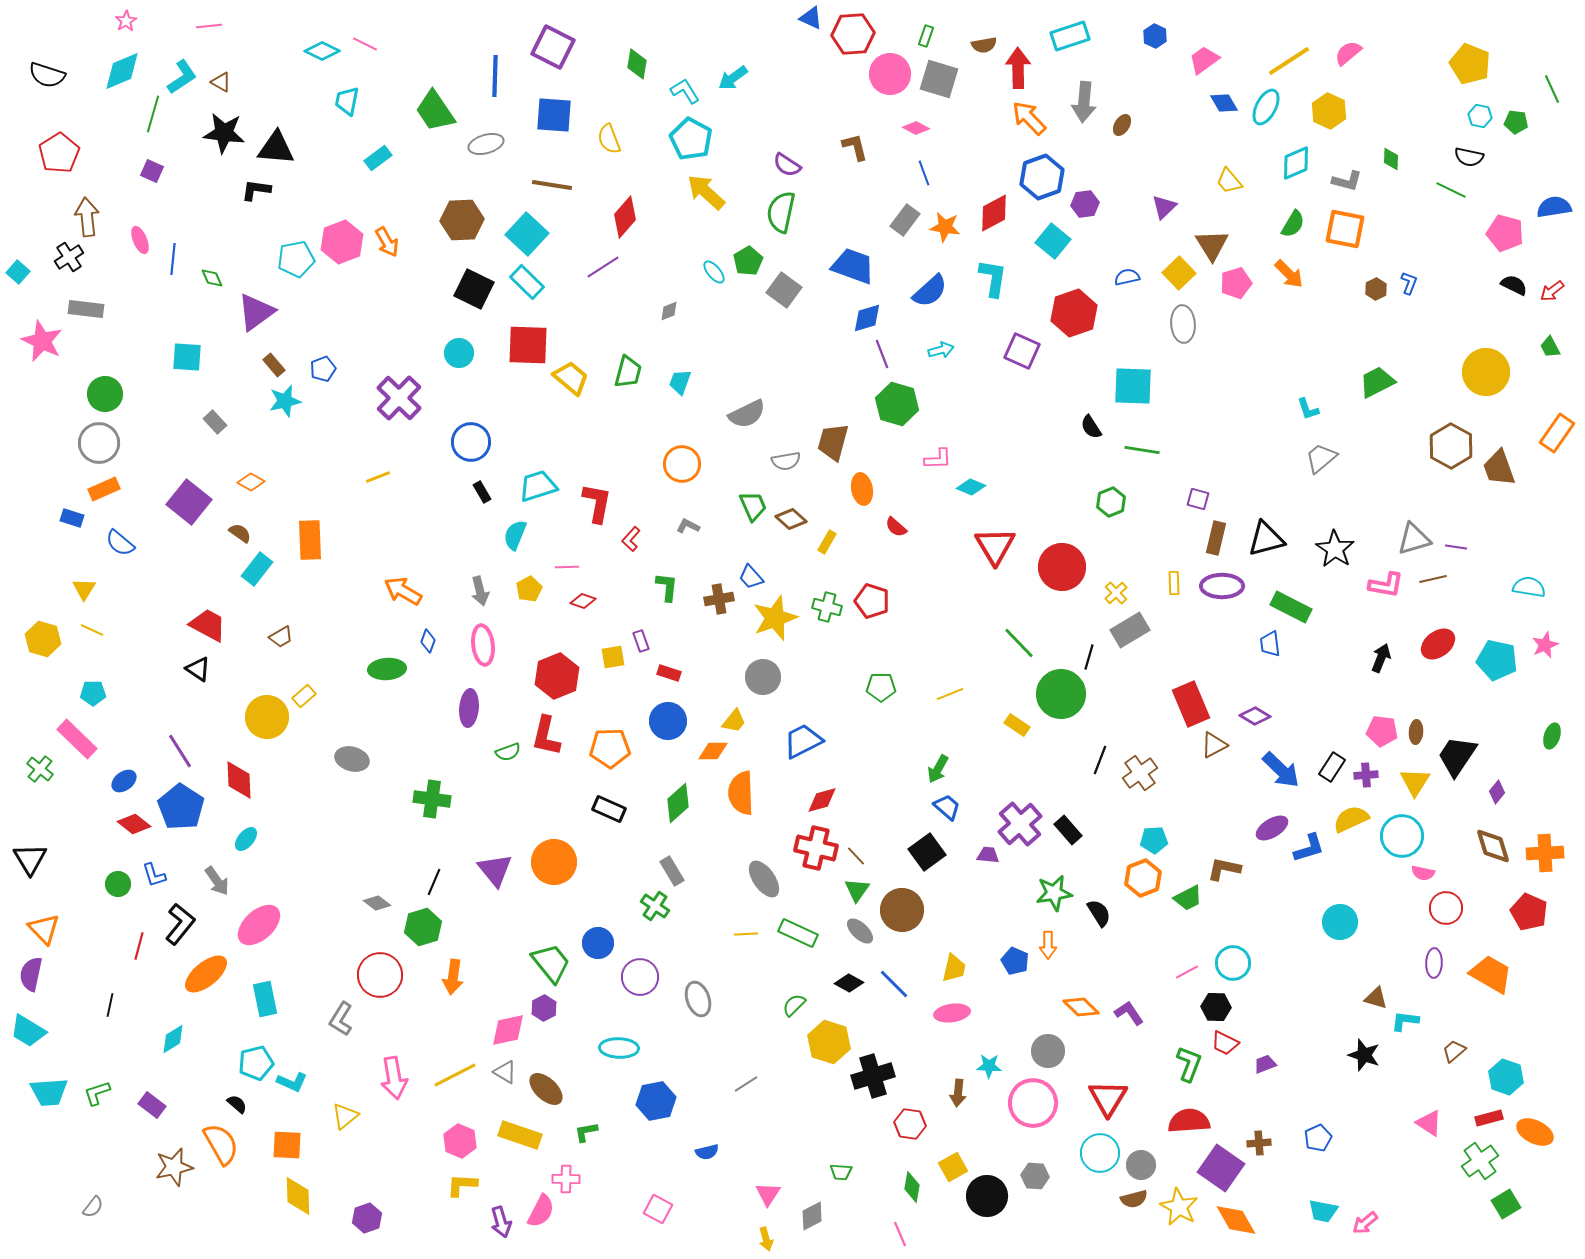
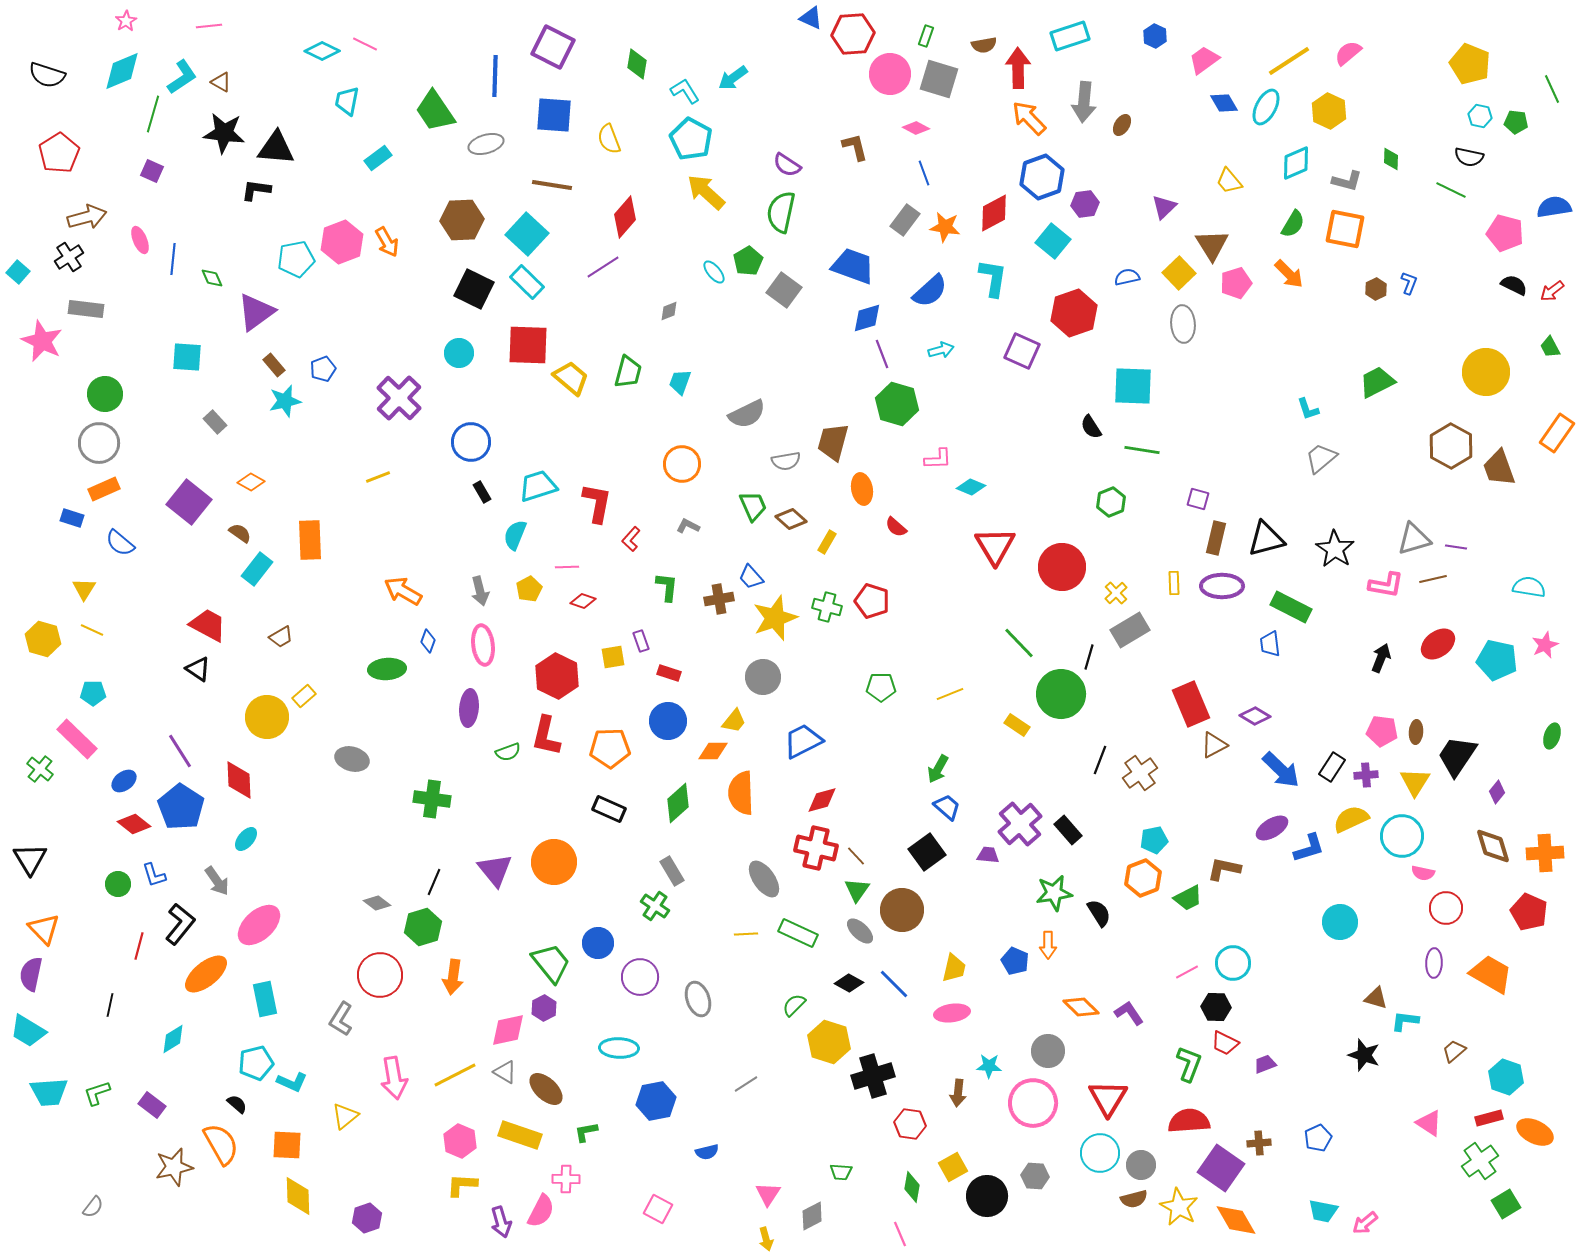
brown arrow at (87, 217): rotated 81 degrees clockwise
red hexagon at (557, 676): rotated 12 degrees counterclockwise
cyan pentagon at (1154, 840): rotated 8 degrees counterclockwise
